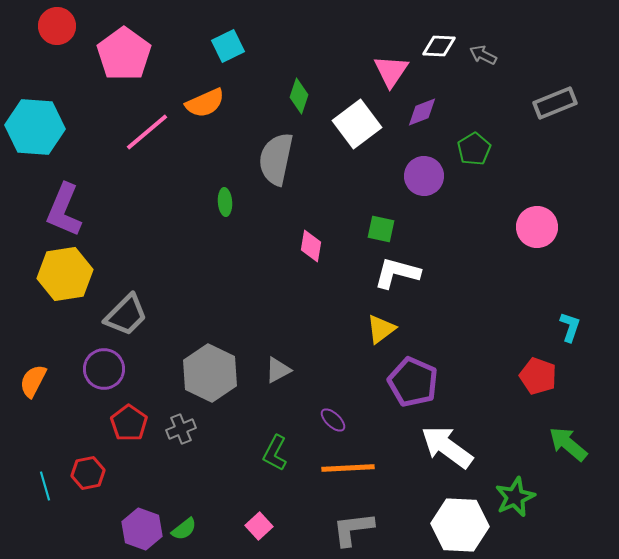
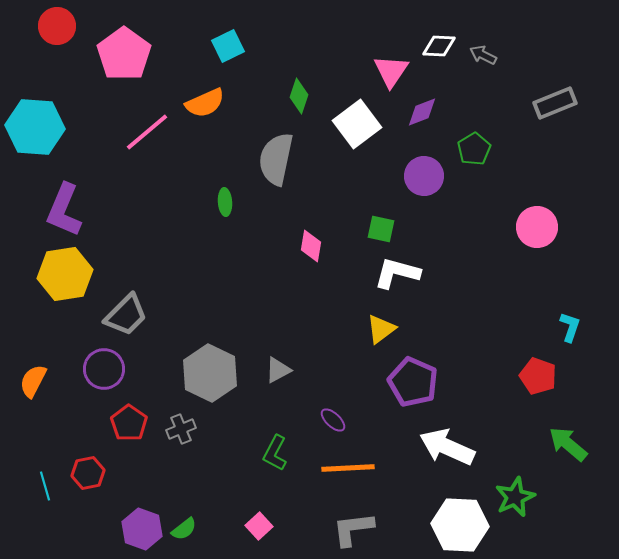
white arrow at (447, 447): rotated 12 degrees counterclockwise
